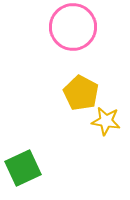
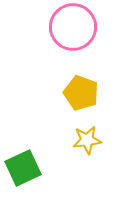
yellow pentagon: rotated 8 degrees counterclockwise
yellow star: moved 19 px left, 19 px down; rotated 16 degrees counterclockwise
